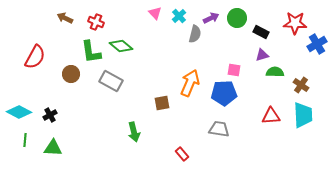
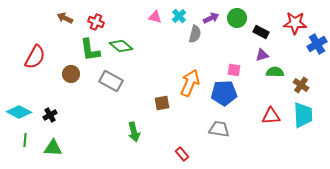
pink triangle: moved 4 px down; rotated 32 degrees counterclockwise
green L-shape: moved 1 px left, 2 px up
